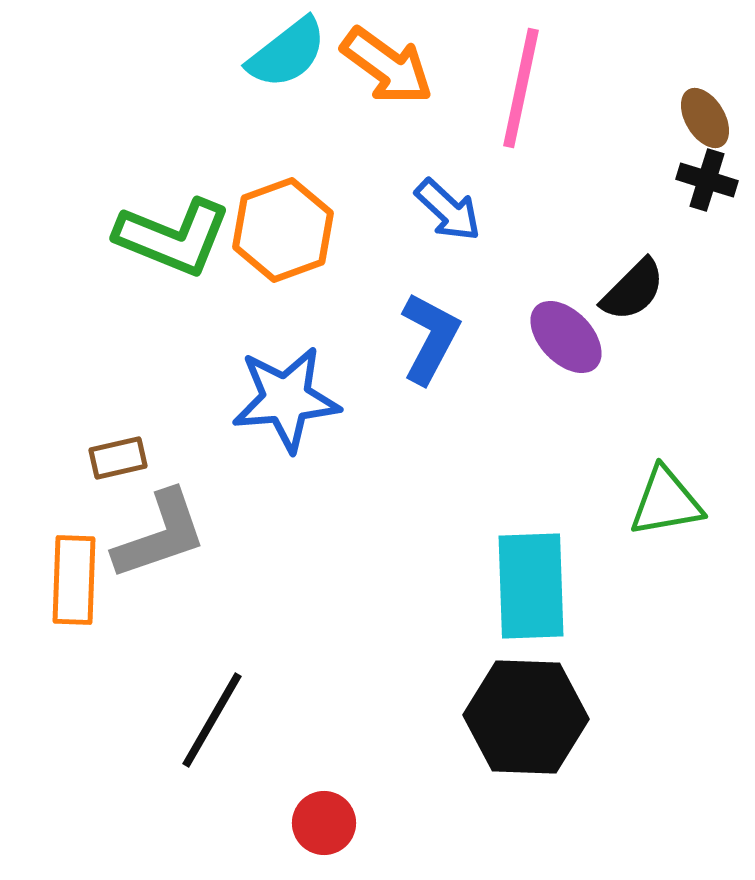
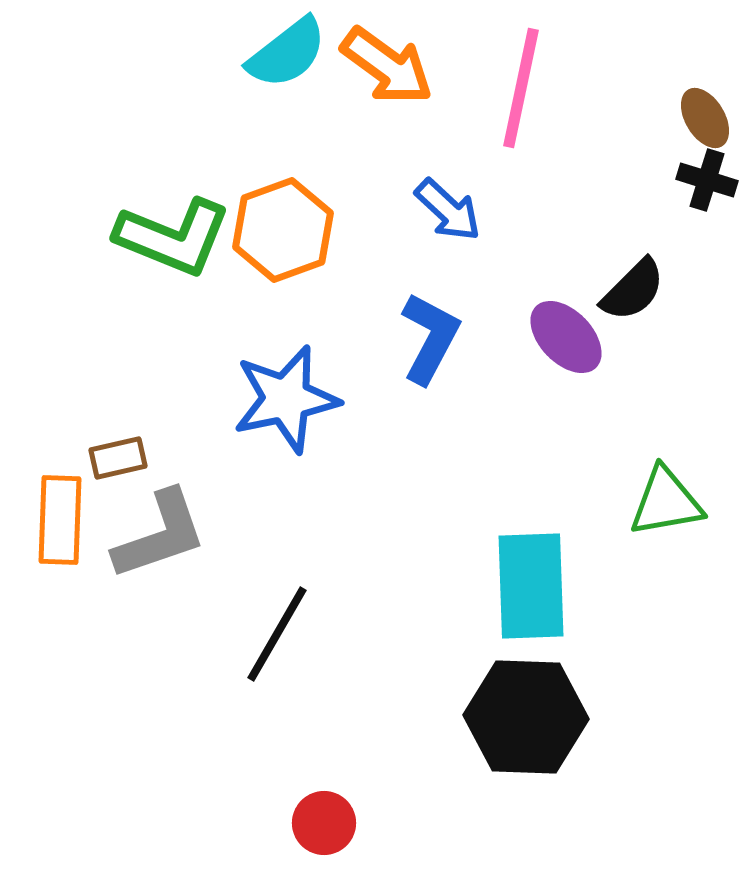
blue star: rotated 7 degrees counterclockwise
orange rectangle: moved 14 px left, 60 px up
black line: moved 65 px right, 86 px up
